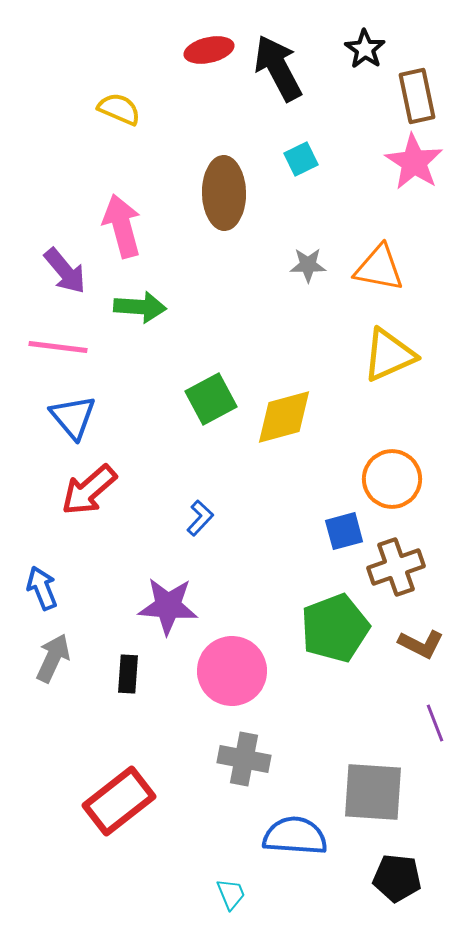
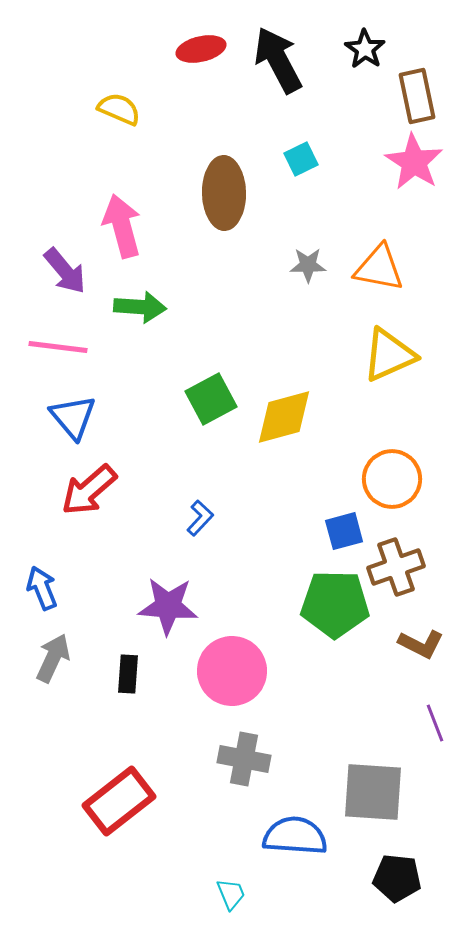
red ellipse: moved 8 px left, 1 px up
black arrow: moved 8 px up
green pentagon: moved 24 px up; rotated 22 degrees clockwise
